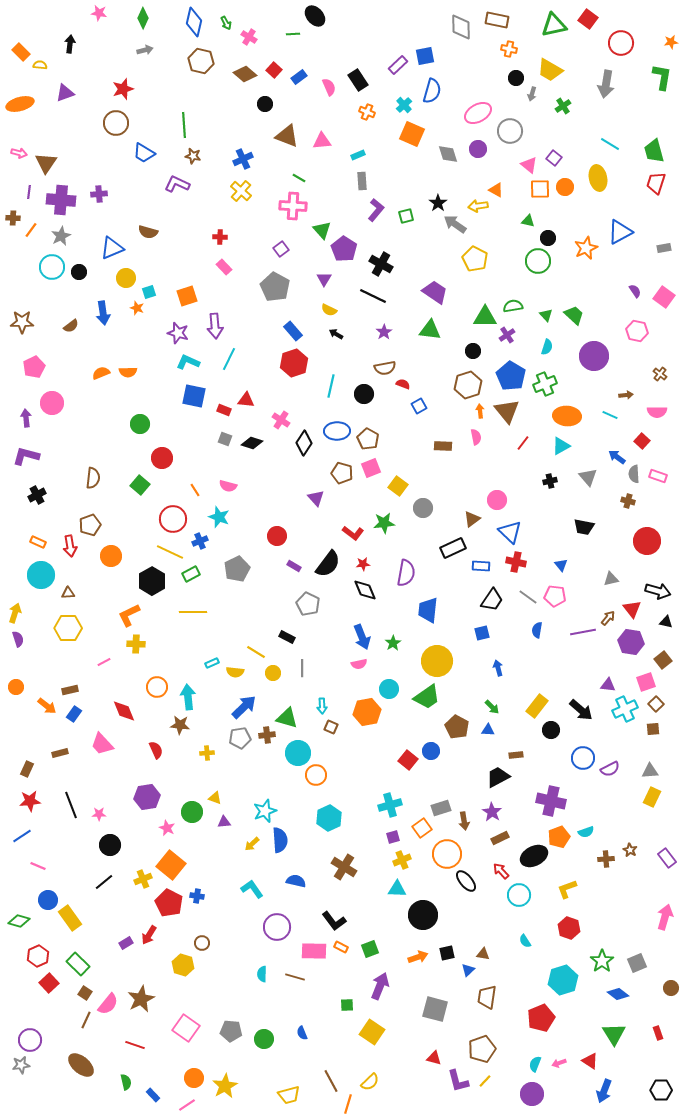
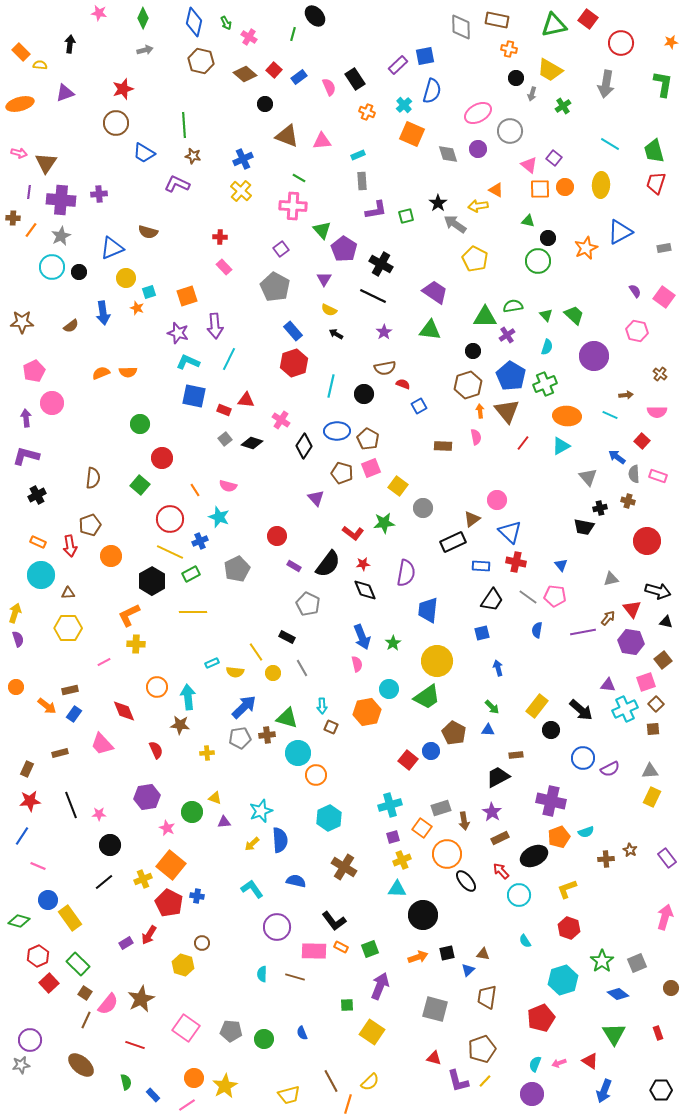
green line at (293, 34): rotated 72 degrees counterclockwise
green L-shape at (662, 77): moved 1 px right, 7 px down
black rectangle at (358, 80): moved 3 px left, 1 px up
yellow ellipse at (598, 178): moved 3 px right, 7 px down; rotated 15 degrees clockwise
purple L-shape at (376, 210): rotated 40 degrees clockwise
pink pentagon at (34, 367): moved 4 px down
gray square at (225, 439): rotated 32 degrees clockwise
black diamond at (304, 443): moved 3 px down
black cross at (550, 481): moved 50 px right, 27 px down
red circle at (173, 519): moved 3 px left
black rectangle at (453, 548): moved 6 px up
yellow line at (256, 652): rotated 24 degrees clockwise
pink semicircle at (359, 664): moved 2 px left; rotated 91 degrees counterclockwise
gray line at (302, 668): rotated 30 degrees counterclockwise
brown pentagon at (457, 727): moved 3 px left, 6 px down
cyan star at (265, 811): moved 4 px left
orange square at (422, 828): rotated 18 degrees counterclockwise
blue line at (22, 836): rotated 24 degrees counterclockwise
